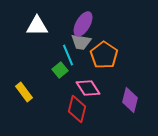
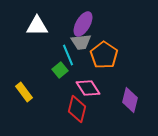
gray trapezoid: rotated 15 degrees counterclockwise
